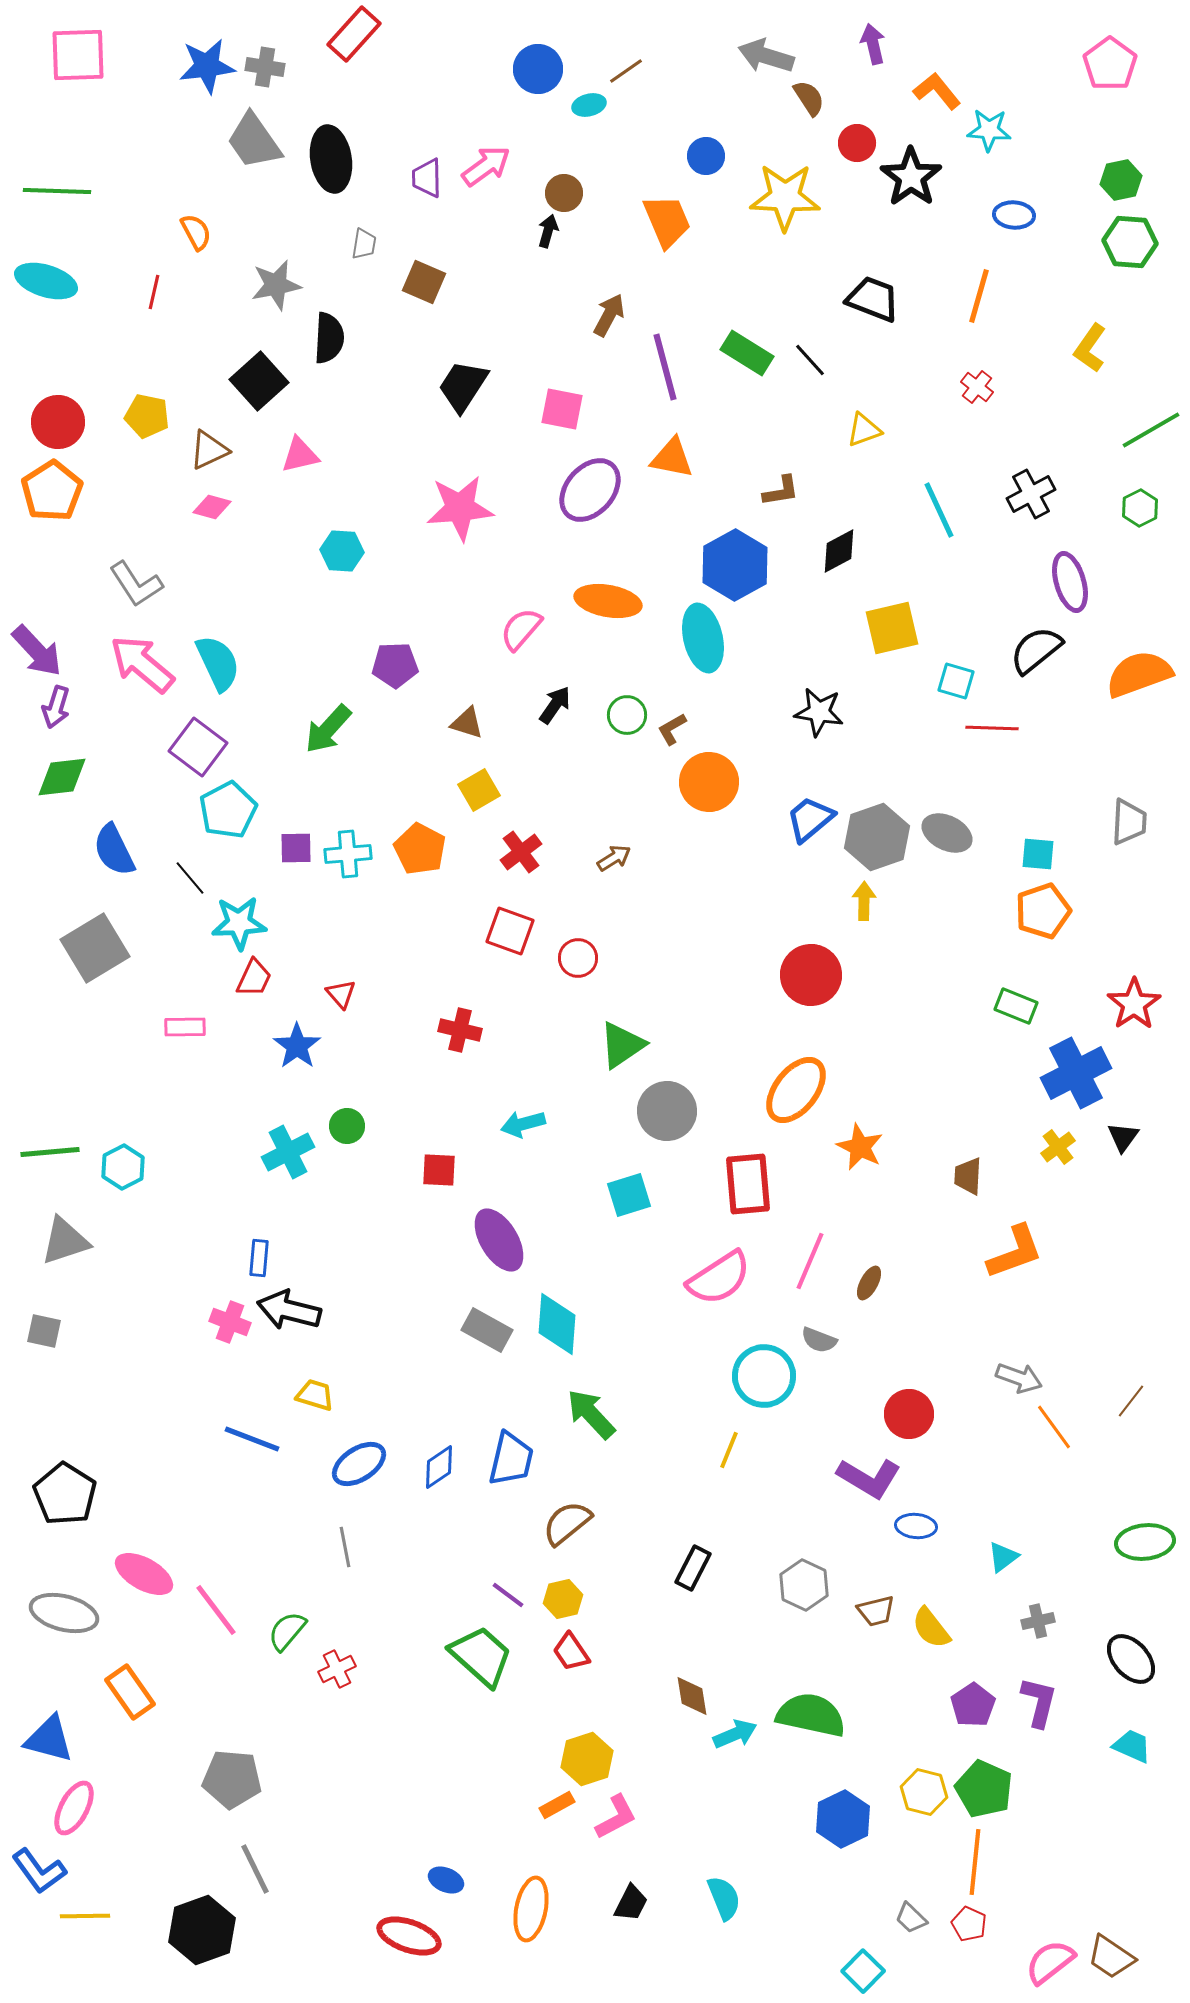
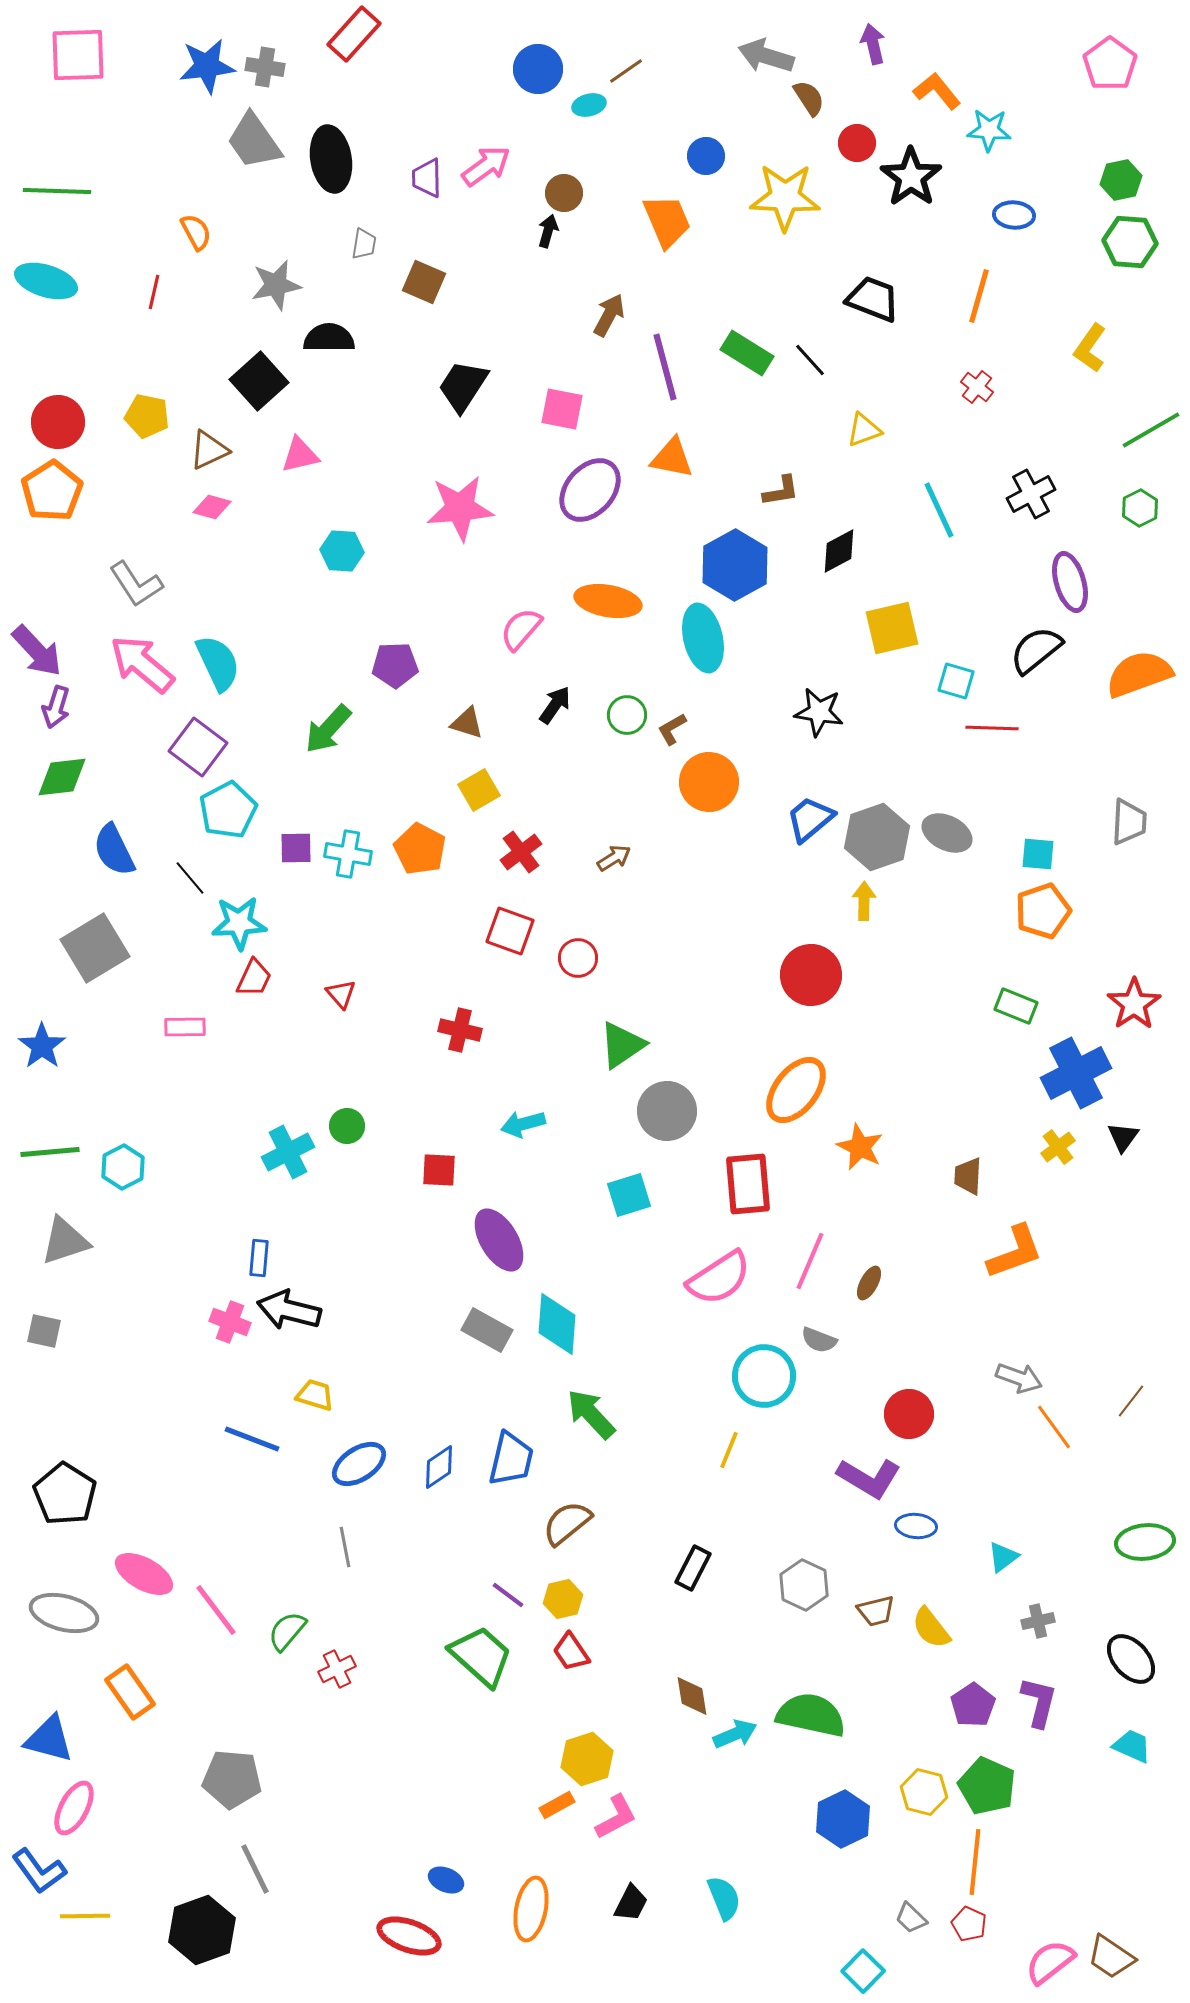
black semicircle at (329, 338): rotated 93 degrees counterclockwise
cyan cross at (348, 854): rotated 15 degrees clockwise
blue star at (297, 1046): moved 255 px left
green pentagon at (984, 1789): moved 3 px right, 3 px up
